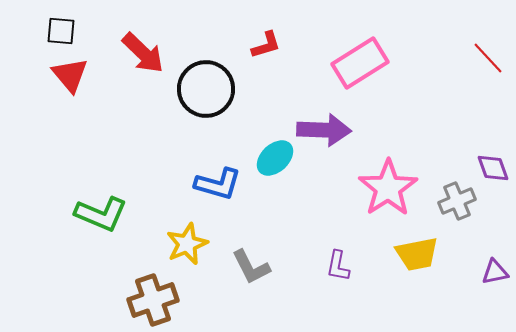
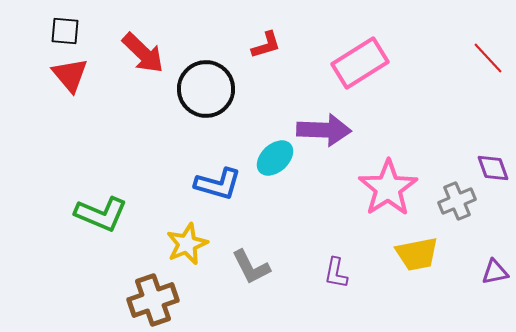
black square: moved 4 px right
purple L-shape: moved 2 px left, 7 px down
